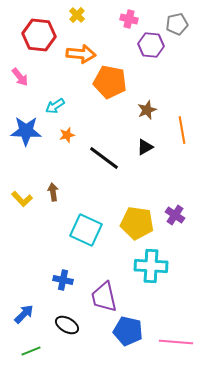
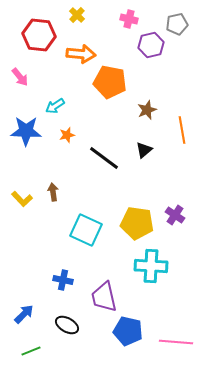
purple hexagon: rotated 20 degrees counterclockwise
black triangle: moved 1 px left, 3 px down; rotated 12 degrees counterclockwise
